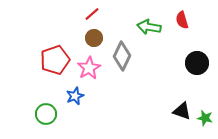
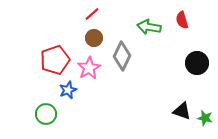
blue star: moved 7 px left, 6 px up
